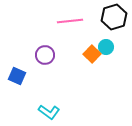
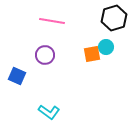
black hexagon: moved 1 px down
pink line: moved 18 px left; rotated 15 degrees clockwise
orange square: rotated 36 degrees clockwise
